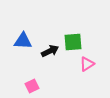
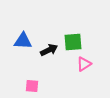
black arrow: moved 1 px left, 1 px up
pink triangle: moved 3 px left
pink square: rotated 32 degrees clockwise
